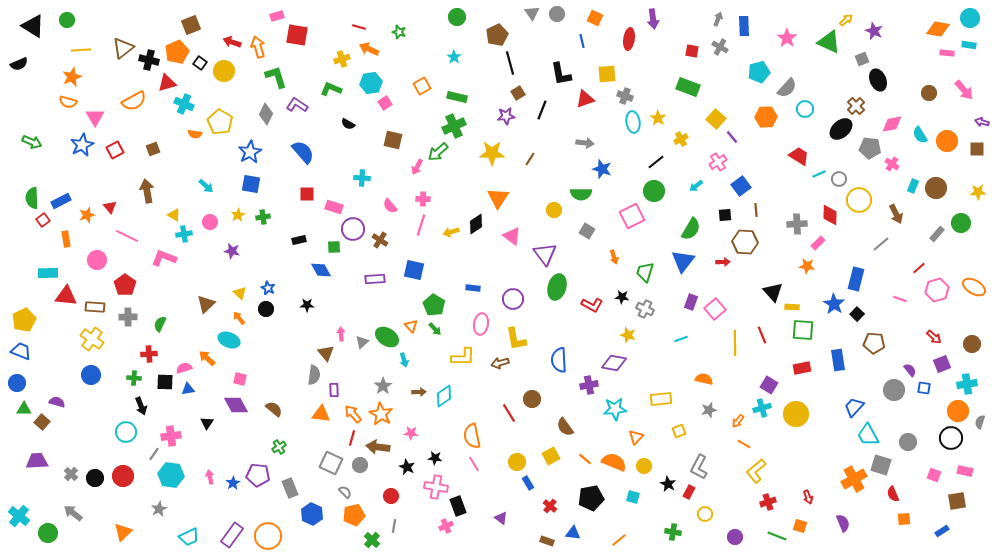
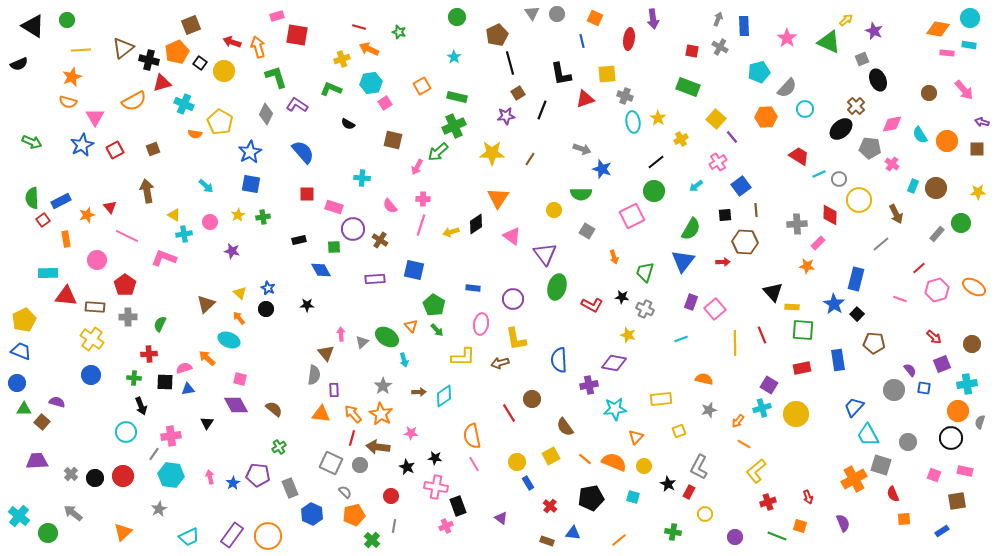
red triangle at (167, 83): moved 5 px left
gray arrow at (585, 143): moved 3 px left, 6 px down; rotated 12 degrees clockwise
green arrow at (435, 329): moved 2 px right, 1 px down
